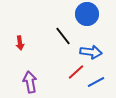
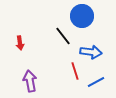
blue circle: moved 5 px left, 2 px down
red line: moved 1 px left, 1 px up; rotated 66 degrees counterclockwise
purple arrow: moved 1 px up
